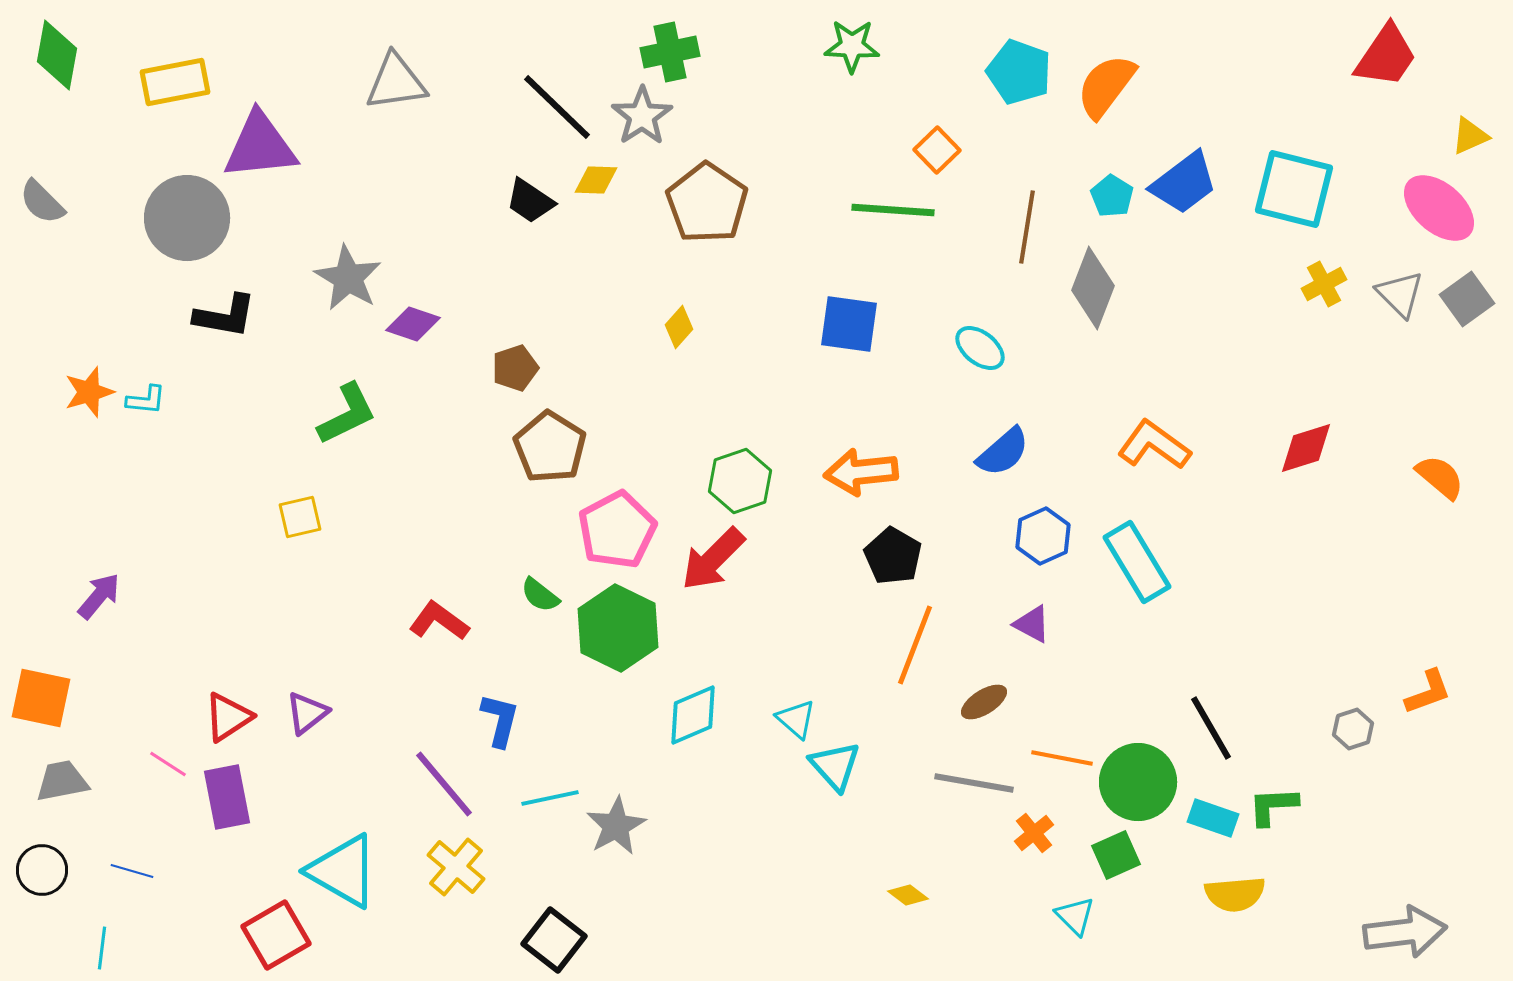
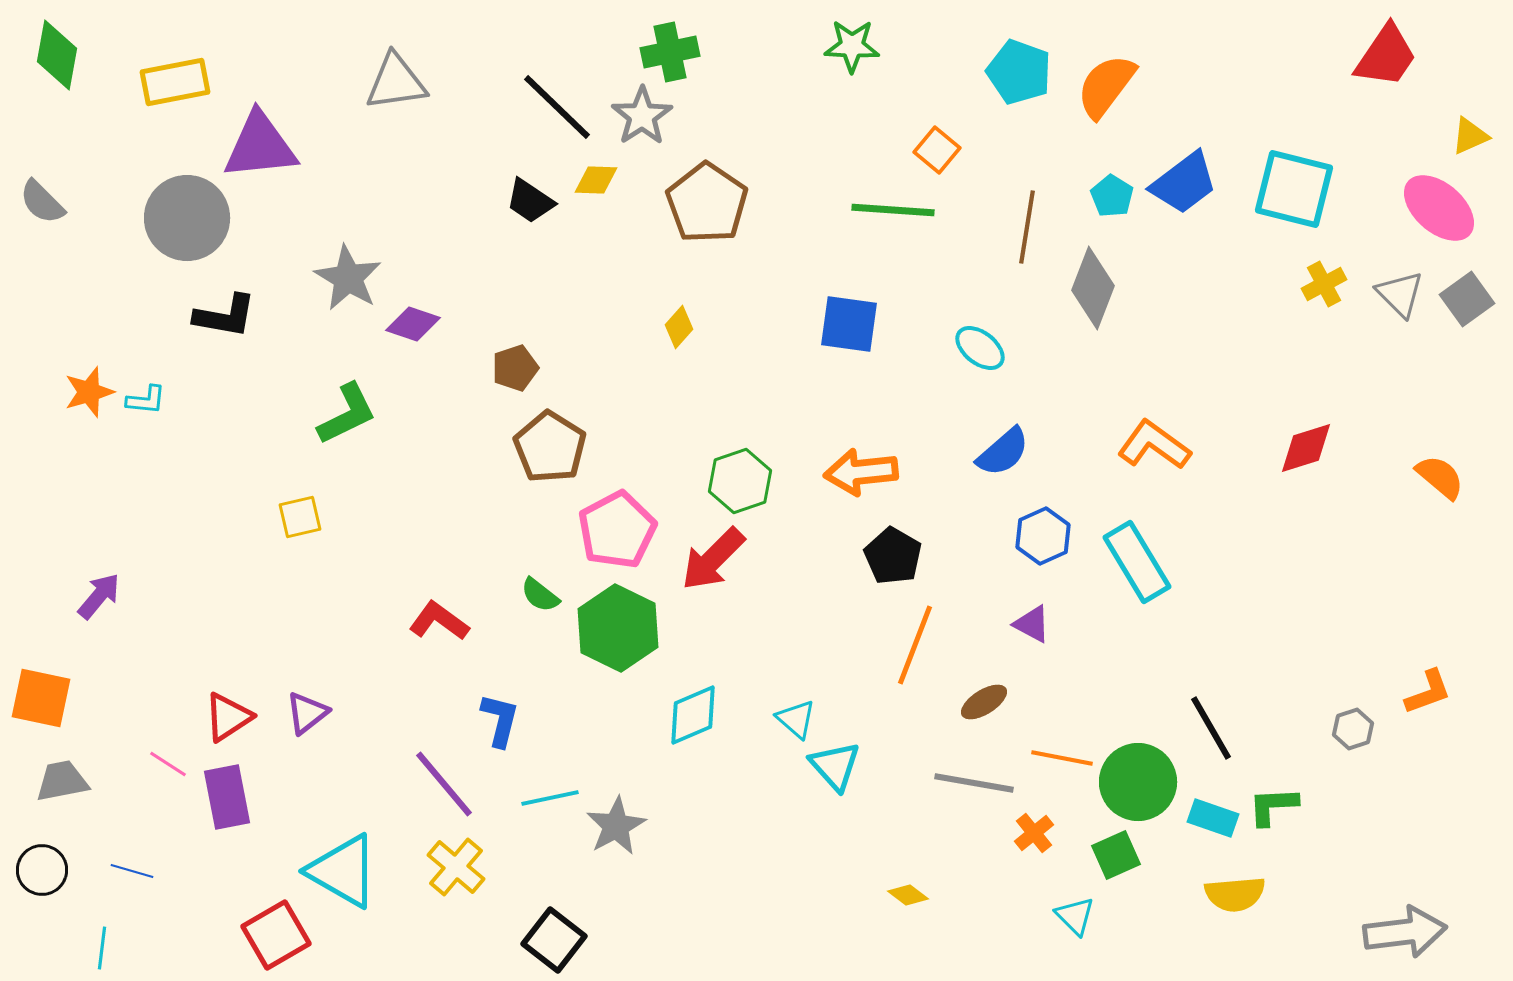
orange square at (937, 150): rotated 6 degrees counterclockwise
